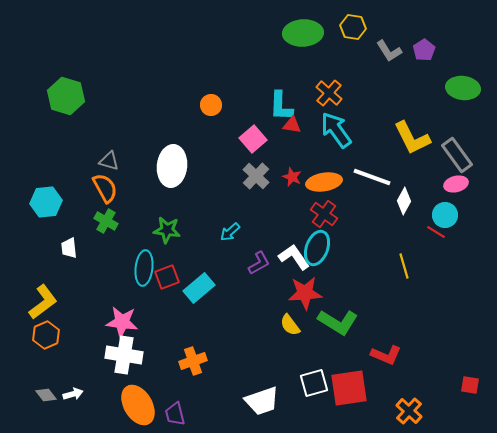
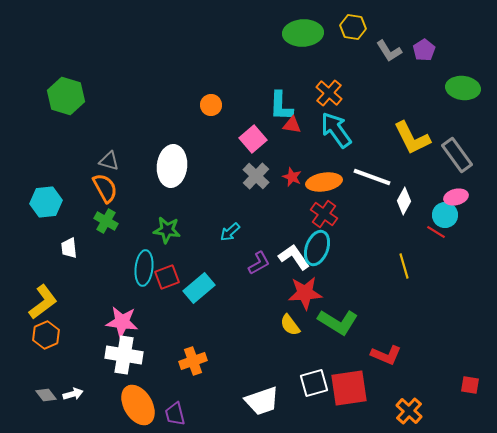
pink ellipse at (456, 184): moved 13 px down
